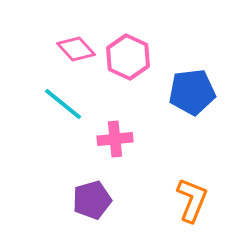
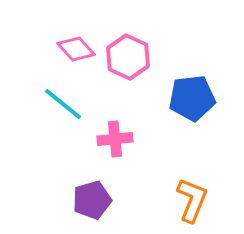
blue pentagon: moved 6 px down
